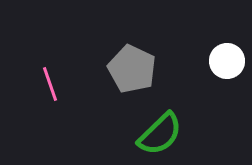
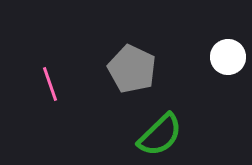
white circle: moved 1 px right, 4 px up
green semicircle: moved 1 px down
